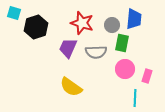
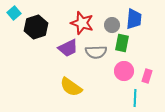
cyan square: rotated 32 degrees clockwise
purple trapezoid: rotated 140 degrees counterclockwise
pink circle: moved 1 px left, 2 px down
